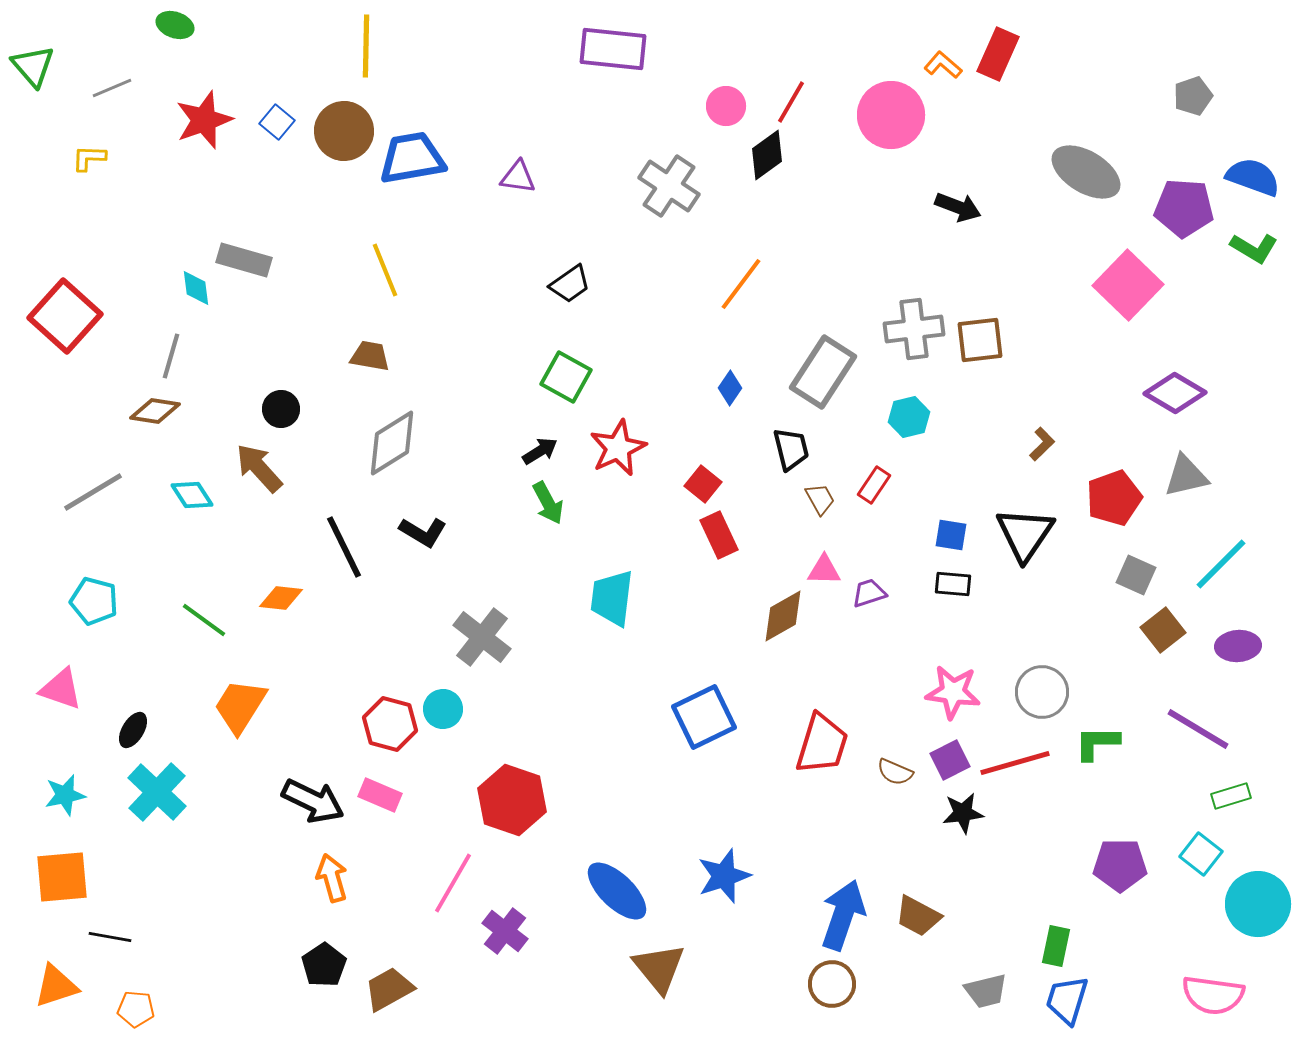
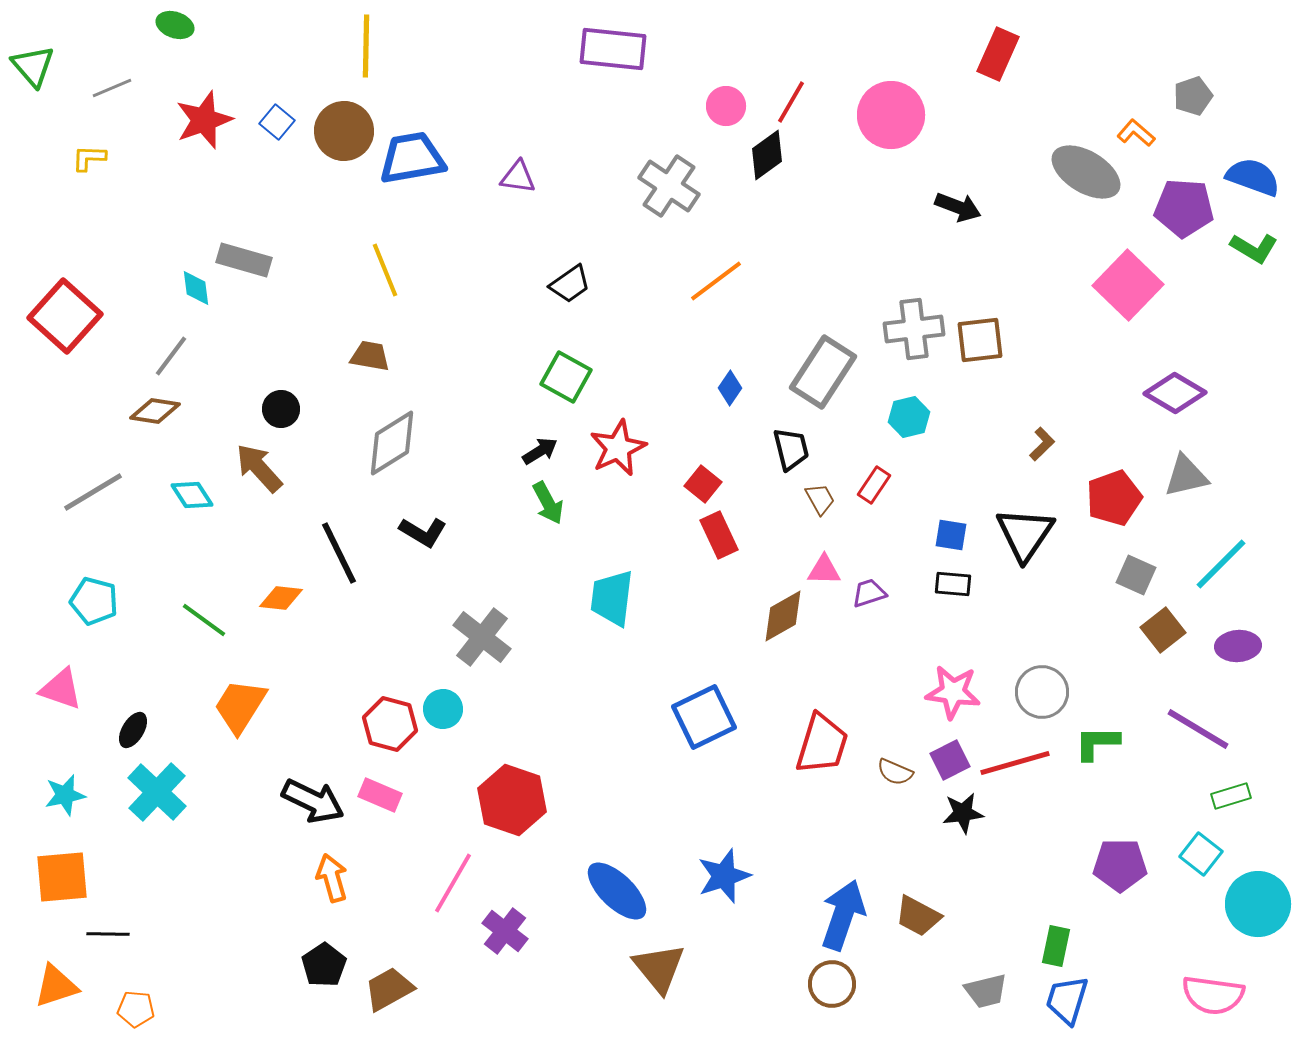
orange L-shape at (943, 65): moved 193 px right, 68 px down
orange line at (741, 284): moved 25 px left, 3 px up; rotated 16 degrees clockwise
gray line at (171, 356): rotated 21 degrees clockwise
black line at (344, 547): moved 5 px left, 6 px down
black line at (110, 937): moved 2 px left, 3 px up; rotated 9 degrees counterclockwise
